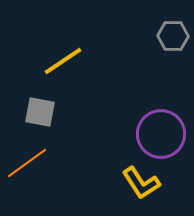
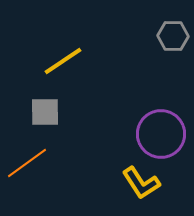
gray square: moved 5 px right; rotated 12 degrees counterclockwise
